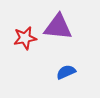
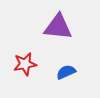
red star: moved 26 px down
